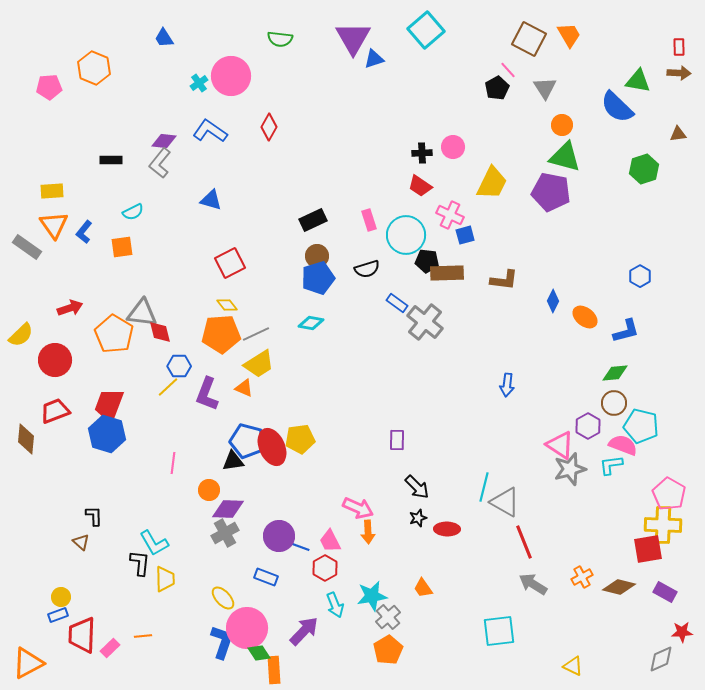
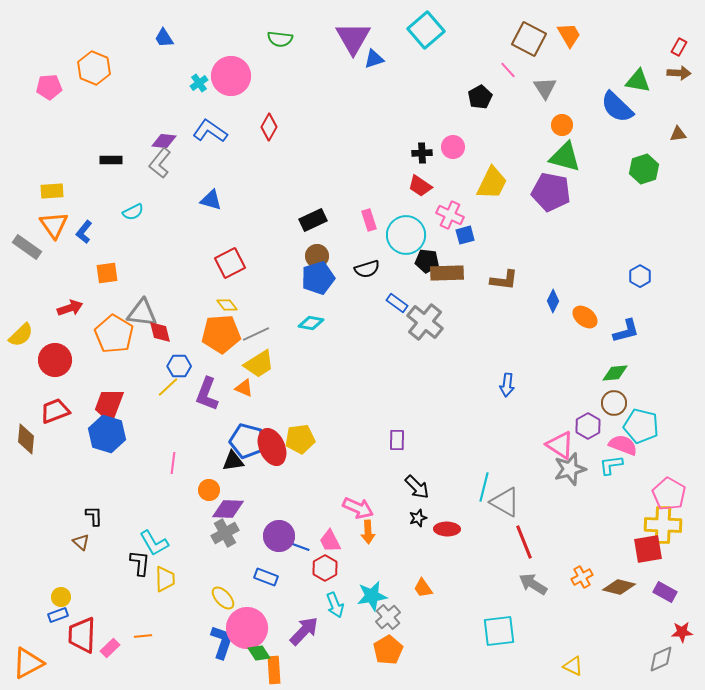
red rectangle at (679, 47): rotated 30 degrees clockwise
black pentagon at (497, 88): moved 17 px left, 9 px down
orange square at (122, 247): moved 15 px left, 26 px down
